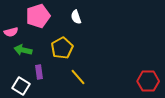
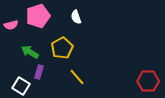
pink semicircle: moved 7 px up
green arrow: moved 7 px right, 2 px down; rotated 18 degrees clockwise
purple rectangle: rotated 24 degrees clockwise
yellow line: moved 1 px left
